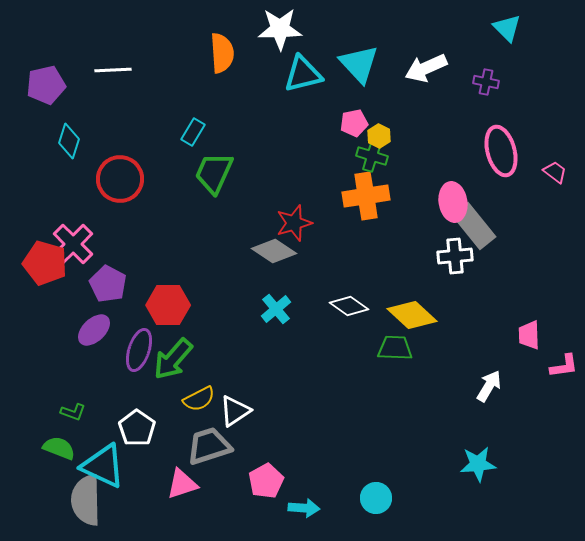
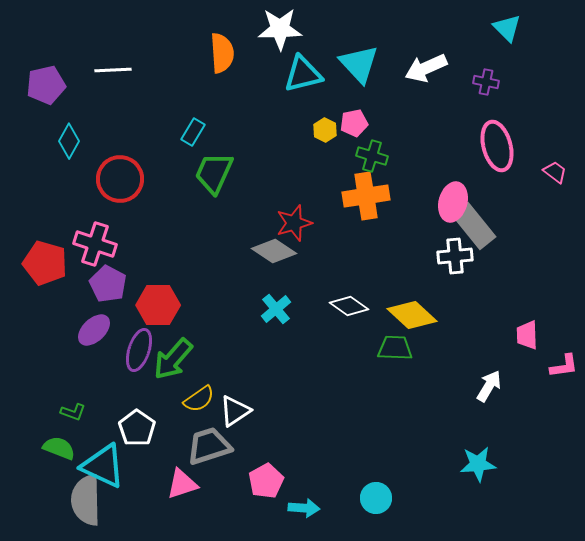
yellow hexagon at (379, 136): moved 54 px left, 6 px up
cyan diamond at (69, 141): rotated 12 degrees clockwise
pink ellipse at (501, 151): moved 4 px left, 5 px up
pink ellipse at (453, 202): rotated 24 degrees clockwise
pink cross at (73, 244): moved 22 px right; rotated 27 degrees counterclockwise
red hexagon at (168, 305): moved 10 px left
pink trapezoid at (529, 335): moved 2 px left
yellow semicircle at (199, 399): rotated 8 degrees counterclockwise
